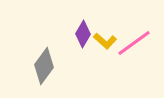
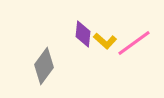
purple diamond: rotated 24 degrees counterclockwise
